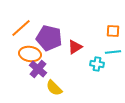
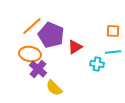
orange line: moved 11 px right, 2 px up
purple pentagon: moved 2 px right, 3 px up; rotated 10 degrees clockwise
